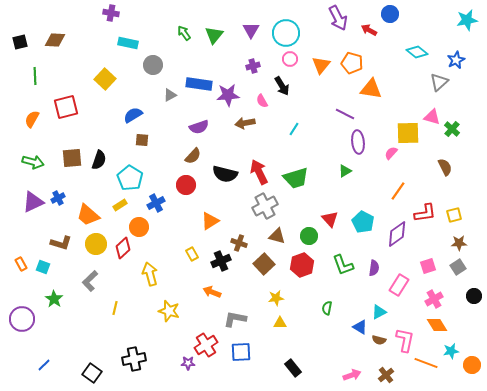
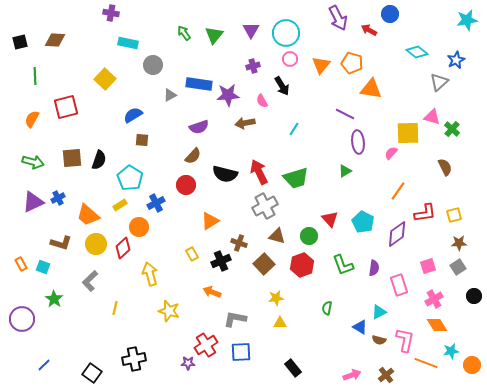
pink rectangle at (399, 285): rotated 50 degrees counterclockwise
